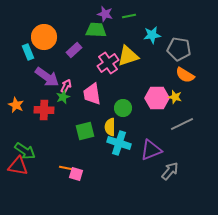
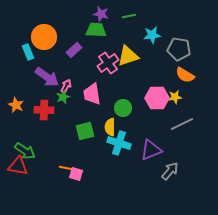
purple star: moved 4 px left
yellow star: rotated 24 degrees counterclockwise
